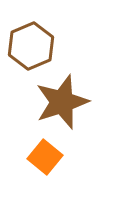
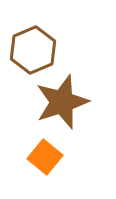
brown hexagon: moved 2 px right, 4 px down
